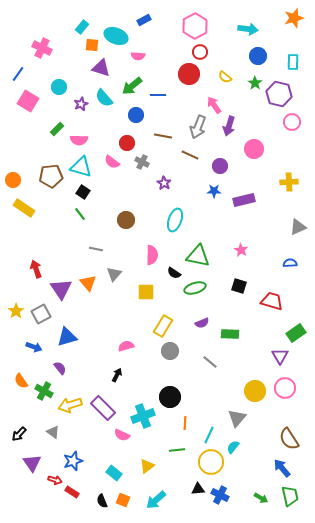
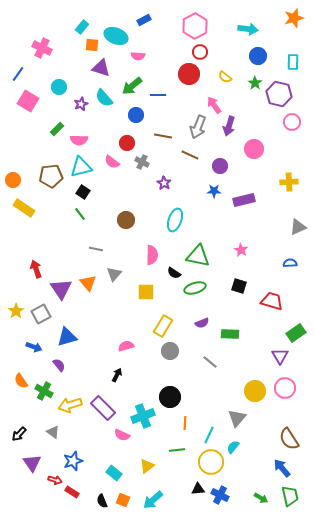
cyan triangle at (81, 167): rotated 30 degrees counterclockwise
purple semicircle at (60, 368): moved 1 px left, 3 px up
cyan arrow at (156, 500): moved 3 px left
